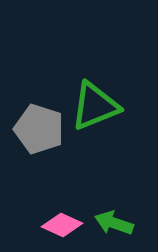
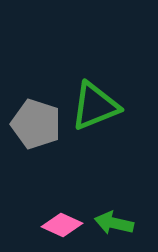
gray pentagon: moved 3 px left, 5 px up
green arrow: rotated 6 degrees counterclockwise
